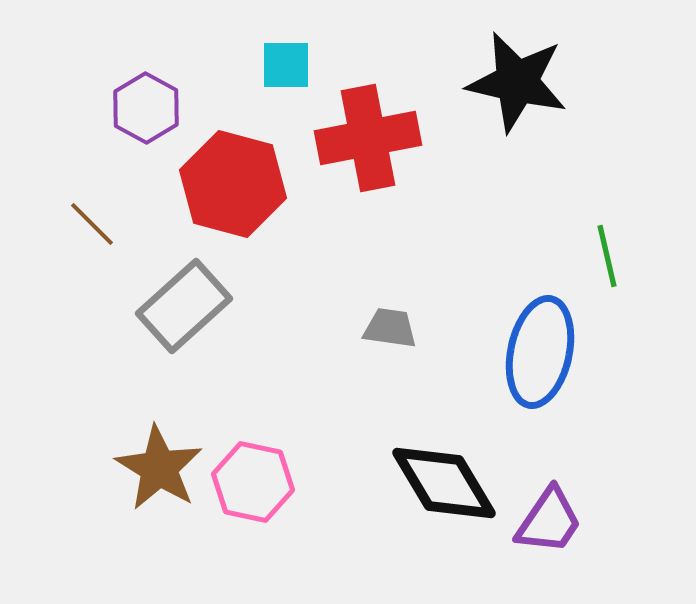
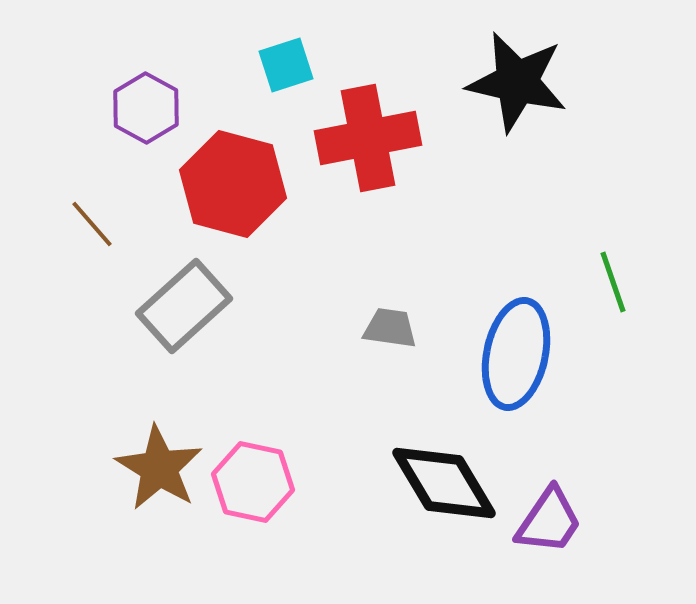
cyan square: rotated 18 degrees counterclockwise
brown line: rotated 4 degrees clockwise
green line: moved 6 px right, 26 px down; rotated 6 degrees counterclockwise
blue ellipse: moved 24 px left, 2 px down
